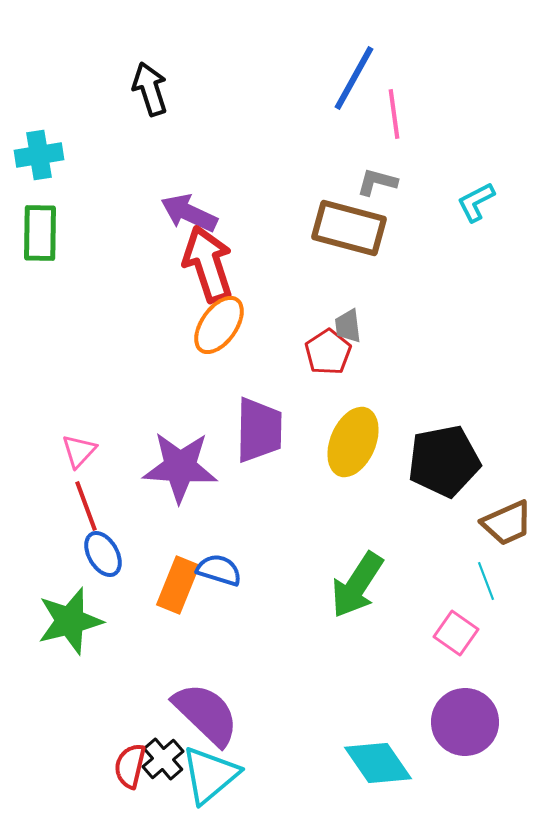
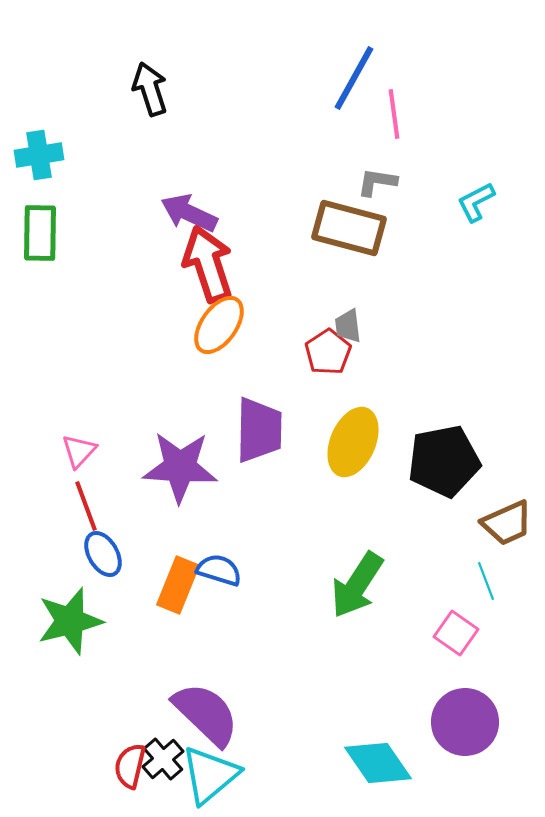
gray L-shape: rotated 6 degrees counterclockwise
